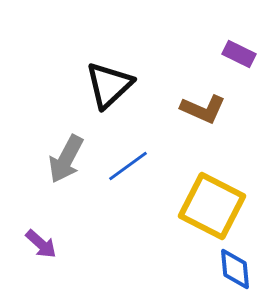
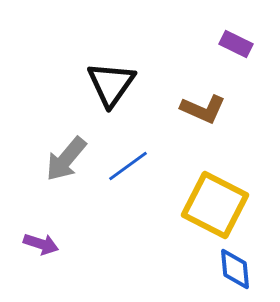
purple rectangle: moved 3 px left, 10 px up
black triangle: moved 2 px right, 1 px up; rotated 12 degrees counterclockwise
gray arrow: rotated 12 degrees clockwise
yellow square: moved 3 px right, 1 px up
purple arrow: rotated 24 degrees counterclockwise
